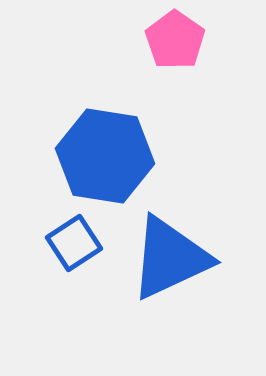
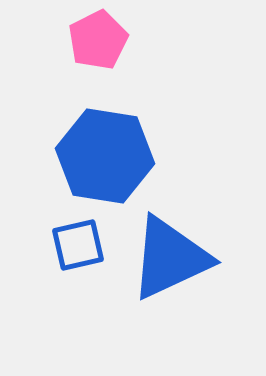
pink pentagon: moved 77 px left; rotated 10 degrees clockwise
blue square: moved 4 px right, 2 px down; rotated 20 degrees clockwise
